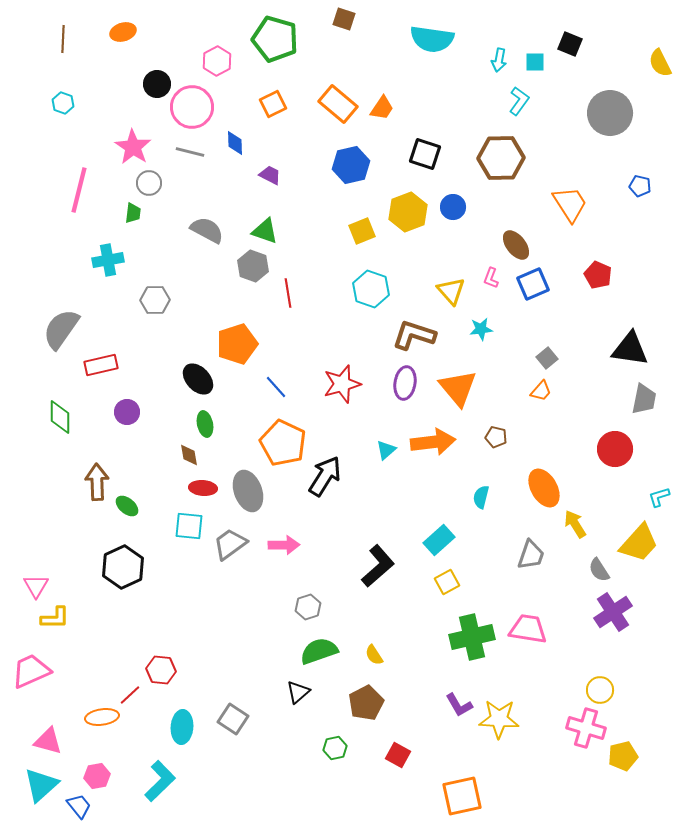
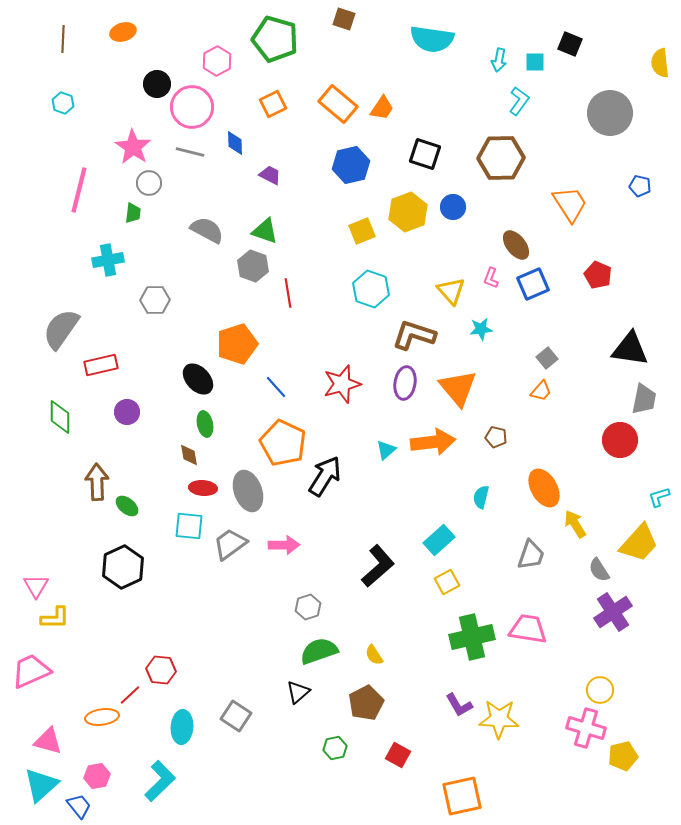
yellow semicircle at (660, 63): rotated 20 degrees clockwise
red circle at (615, 449): moved 5 px right, 9 px up
gray square at (233, 719): moved 3 px right, 3 px up
